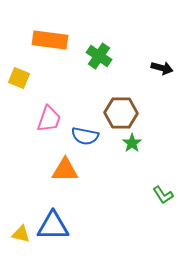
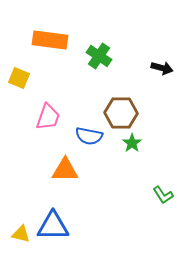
pink trapezoid: moved 1 px left, 2 px up
blue semicircle: moved 4 px right
